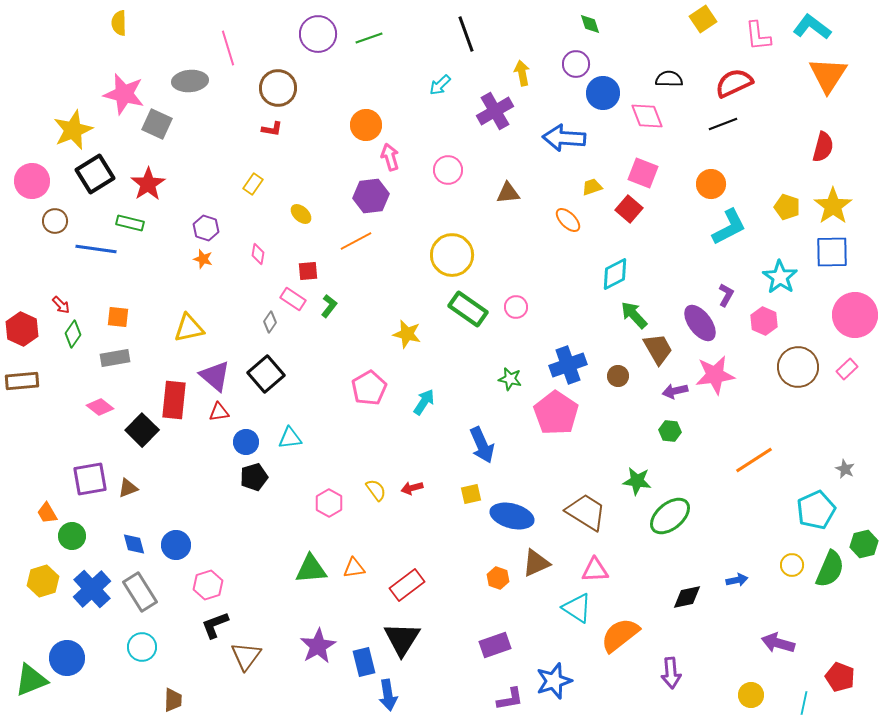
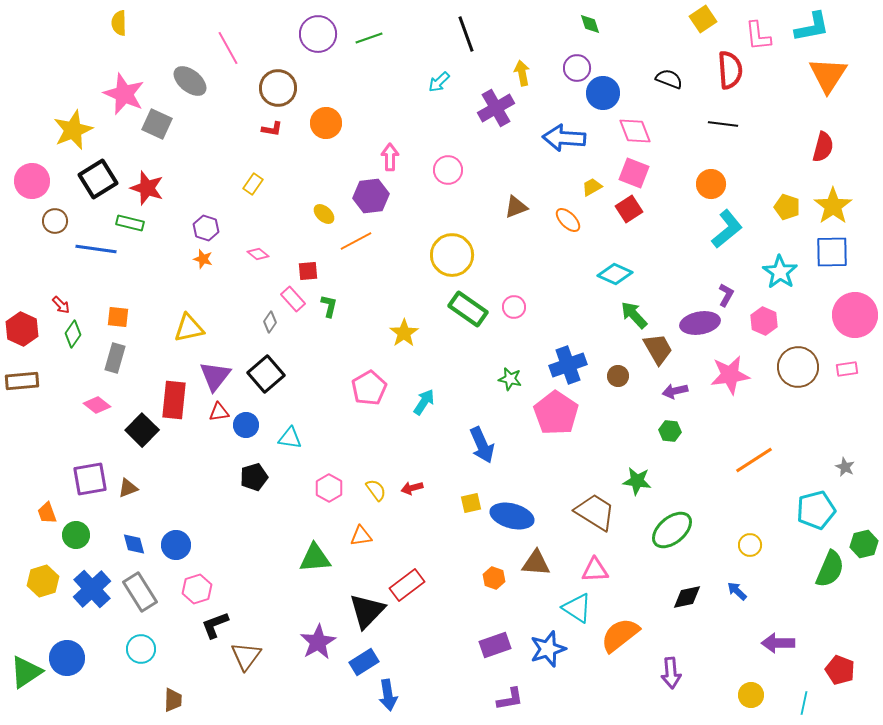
cyan L-shape at (812, 27): rotated 132 degrees clockwise
pink line at (228, 48): rotated 12 degrees counterclockwise
purple circle at (576, 64): moved 1 px right, 4 px down
black semicircle at (669, 79): rotated 20 degrees clockwise
gray ellipse at (190, 81): rotated 44 degrees clockwise
red semicircle at (734, 83): moved 4 px left, 13 px up; rotated 111 degrees clockwise
cyan arrow at (440, 85): moved 1 px left, 3 px up
pink star at (124, 94): rotated 9 degrees clockwise
purple cross at (495, 111): moved 1 px right, 3 px up
pink diamond at (647, 116): moved 12 px left, 15 px down
black line at (723, 124): rotated 28 degrees clockwise
orange circle at (366, 125): moved 40 px left, 2 px up
pink arrow at (390, 157): rotated 16 degrees clockwise
pink square at (643, 173): moved 9 px left
black square at (95, 174): moved 3 px right, 5 px down
red star at (148, 184): moved 1 px left, 4 px down; rotated 20 degrees counterclockwise
yellow trapezoid at (592, 187): rotated 10 degrees counterclockwise
brown triangle at (508, 193): moved 8 px right, 14 px down; rotated 15 degrees counterclockwise
red square at (629, 209): rotated 16 degrees clockwise
yellow ellipse at (301, 214): moved 23 px right
cyan L-shape at (729, 227): moved 2 px left, 2 px down; rotated 12 degrees counterclockwise
pink diamond at (258, 254): rotated 60 degrees counterclockwise
cyan diamond at (615, 274): rotated 52 degrees clockwise
cyan star at (780, 277): moved 5 px up
pink rectangle at (293, 299): rotated 15 degrees clockwise
green L-shape at (329, 306): rotated 25 degrees counterclockwise
pink circle at (516, 307): moved 2 px left
purple ellipse at (700, 323): rotated 63 degrees counterclockwise
yellow star at (407, 334): moved 3 px left, 1 px up; rotated 24 degrees clockwise
gray rectangle at (115, 358): rotated 64 degrees counterclockwise
pink rectangle at (847, 369): rotated 35 degrees clockwise
pink star at (715, 375): moved 15 px right
purple triangle at (215, 376): rotated 28 degrees clockwise
pink diamond at (100, 407): moved 3 px left, 2 px up
cyan triangle at (290, 438): rotated 15 degrees clockwise
blue circle at (246, 442): moved 17 px up
gray star at (845, 469): moved 2 px up
yellow square at (471, 494): moved 9 px down
pink hexagon at (329, 503): moved 15 px up
cyan pentagon at (816, 510): rotated 9 degrees clockwise
brown trapezoid at (586, 512): moved 9 px right
orange trapezoid at (47, 513): rotated 10 degrees clockwise
green ellipse at (670, 516): moved 2 px right, 14 px down
green circle at (72, 536): moved 4 px right, 1 px up
brown triangle at (536, 563): rotated 28 degrees clockwise
yellow circle at (792, 565): moved 42 px left, 20 px up
orange triangle at (354, 568): moved 7 px right, 32 px up
green triangle at (311, 569): moved 4 px right, 11 px up
orange hexagon at (498, 578): moved 4 px left
blue arrow at (737, 580): moved 11 px down; rotated 125 degrees counterclockwise
pink hexagon at (208, 585): moved 11 px left, 4 px down
black triangle at (402, 639): moved 35 px left, 28 px up; rotated 12 degrees clockwise
purple arrow at (778, 643): rotated 16 degrees counterclockwise
purple star at (318, 646): moved 4 px up
cyan circle at (142, 647): moved 1 px left, 2 px down
blue rectangle at (364, 662): rotated 72 degrees clockwise
red pentagon at (840, 677): moved 7 px up
green triangle at (31, 680): moved 5 px left, 8 px up; rotated 12 degrees counterclockwise
blue star at (554, 681): moved 6 px left, 32 px up
